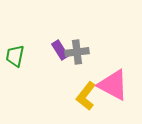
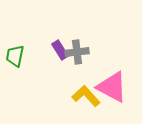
pink triangle: moved 1 px left, 2 px down
yellow L-shape: rotated 100 degrees clockwise
